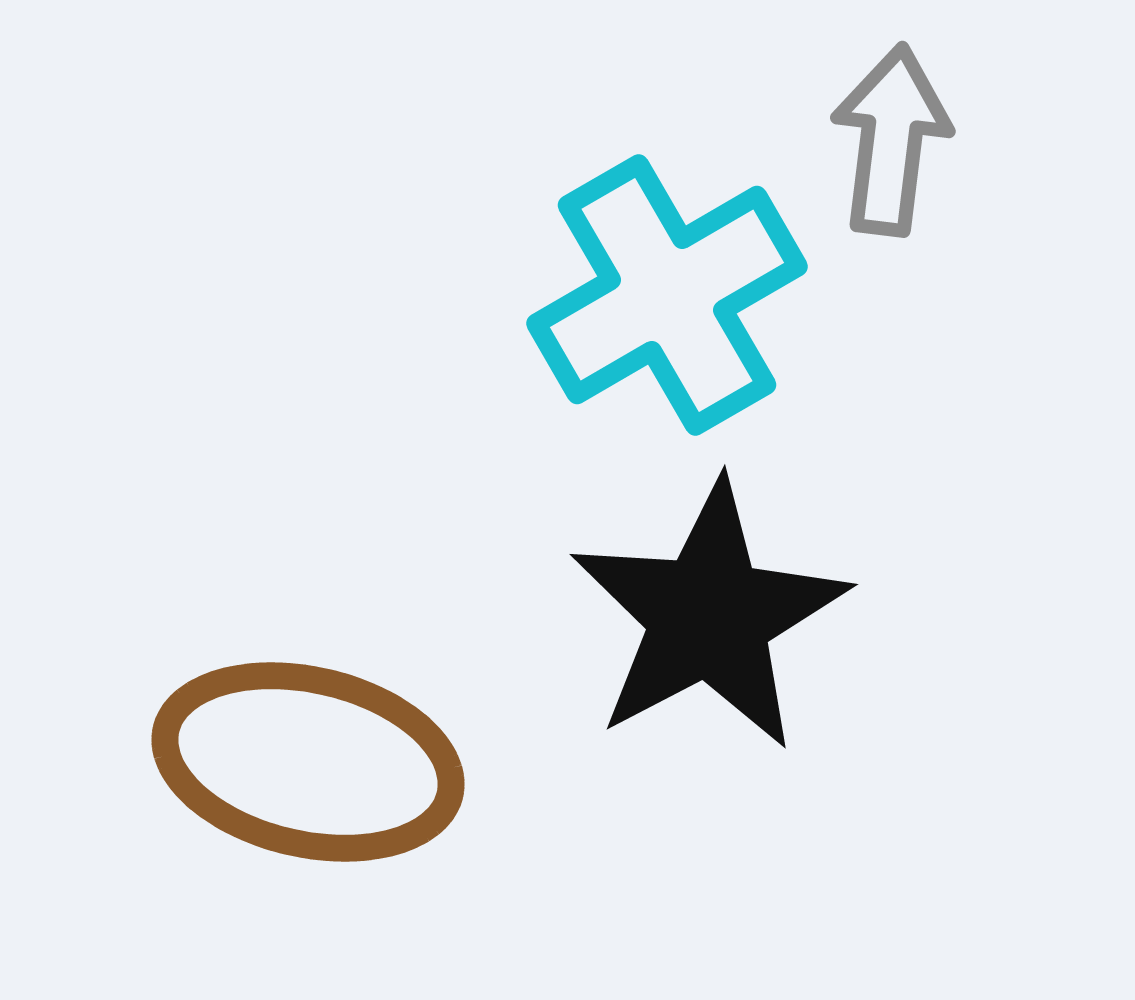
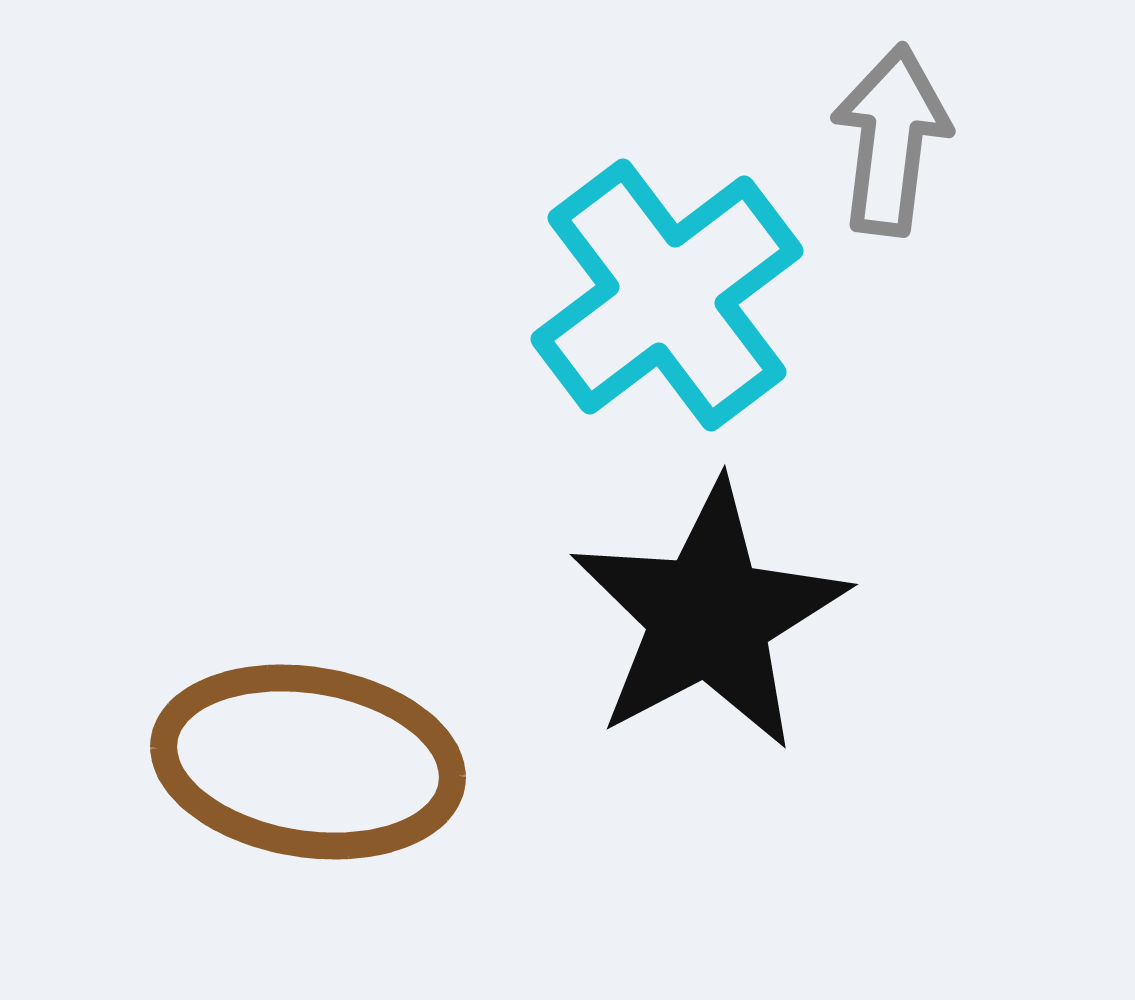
cyan cross: rotated 7 degrees counterclockwise
brown ellipse: rotated 4 degrees counterclockwise
